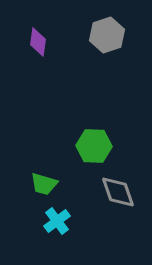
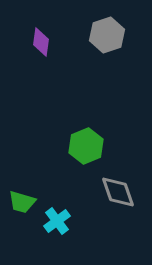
purple diamond: moved 3 px right
green hexagon: moved 8 px left; rotated 24 degrees counterclockwise
green trapezoid: moved 22 px left, 18 px down
